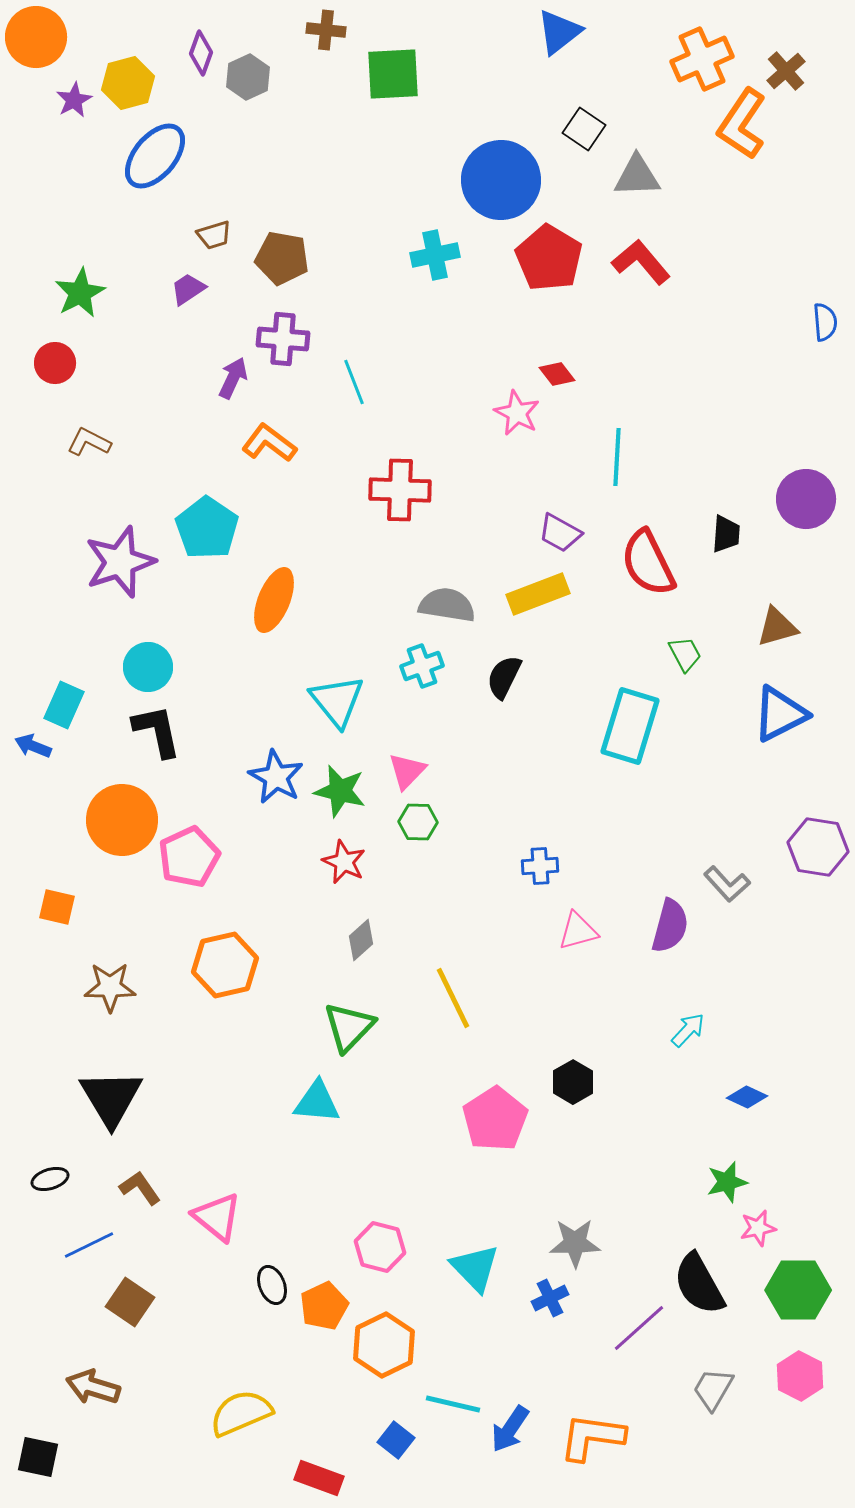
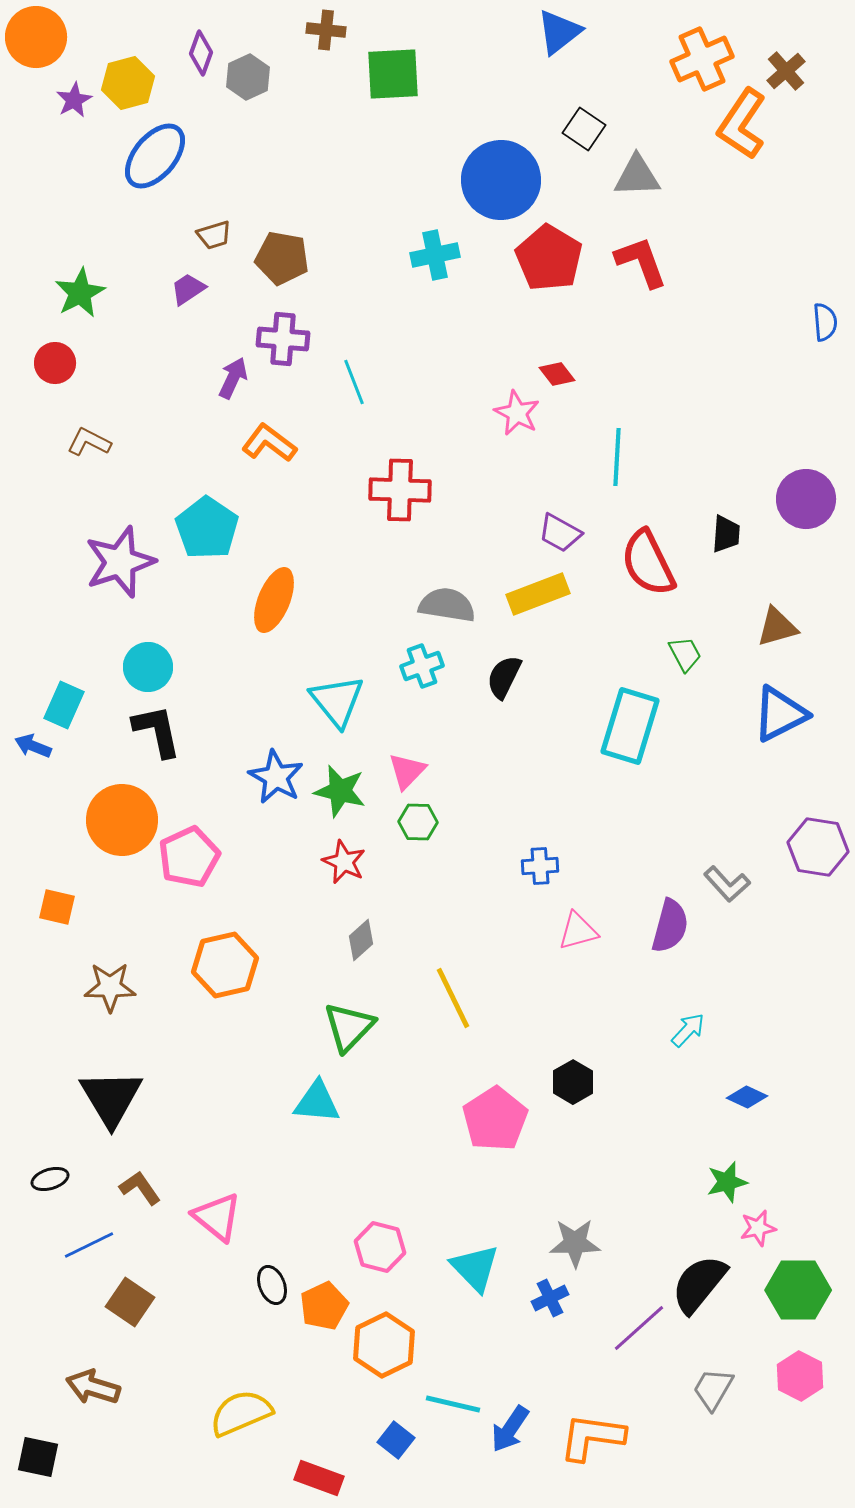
red L-shape at (641, 262): rotated 20 degrees clockwise
black semicircle at (699, 1284): rotated 68 degrees clockwise
